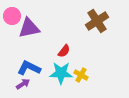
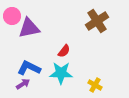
yellow cross: moved 14 px right, 10 px down
